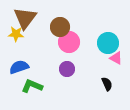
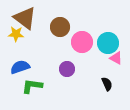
brown triangle: rotated 30 degrees counterclockwise
pink circle: moved 13 px right
blue semicircle: moved 1 px right
green L-shape: rotated 15 degrees counterclockwise
